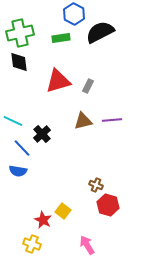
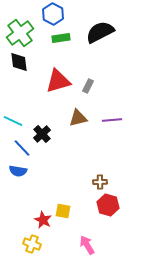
blue hexagon: moved 21 px left
green cross: rotated 24 degrees counterclockwise
brown triangle: moved 5 px left, 3 px up
brown cross: moved 4 px right, 3 px up; rotated 24 degrees counterclockwise
yellow square: rotated 28 degrees counterclockwise
